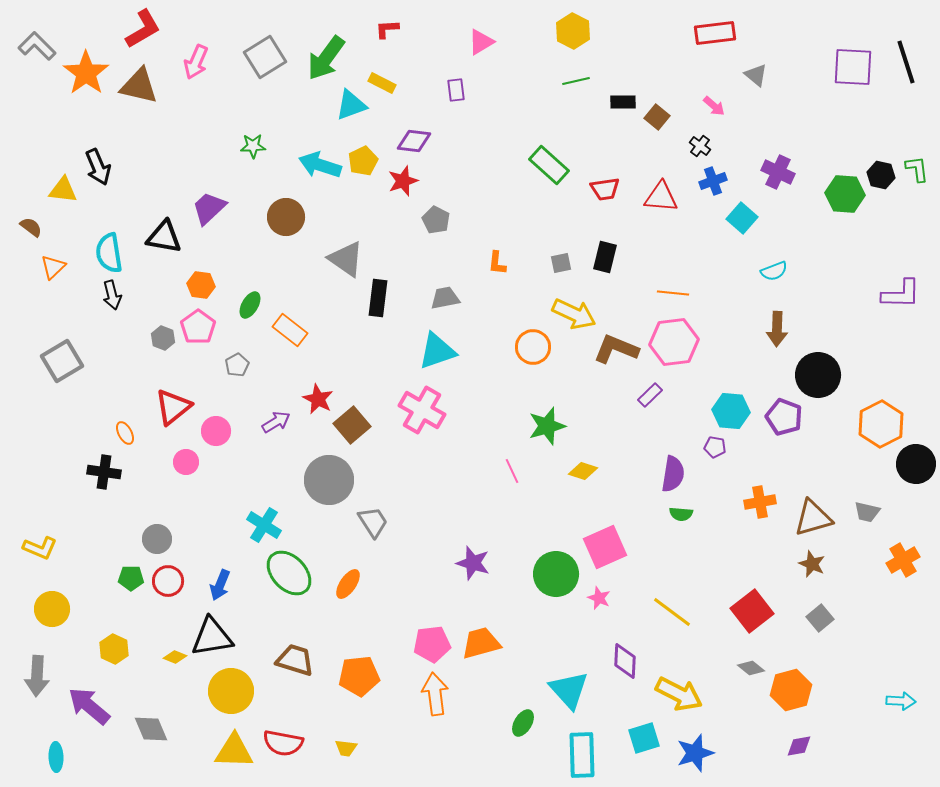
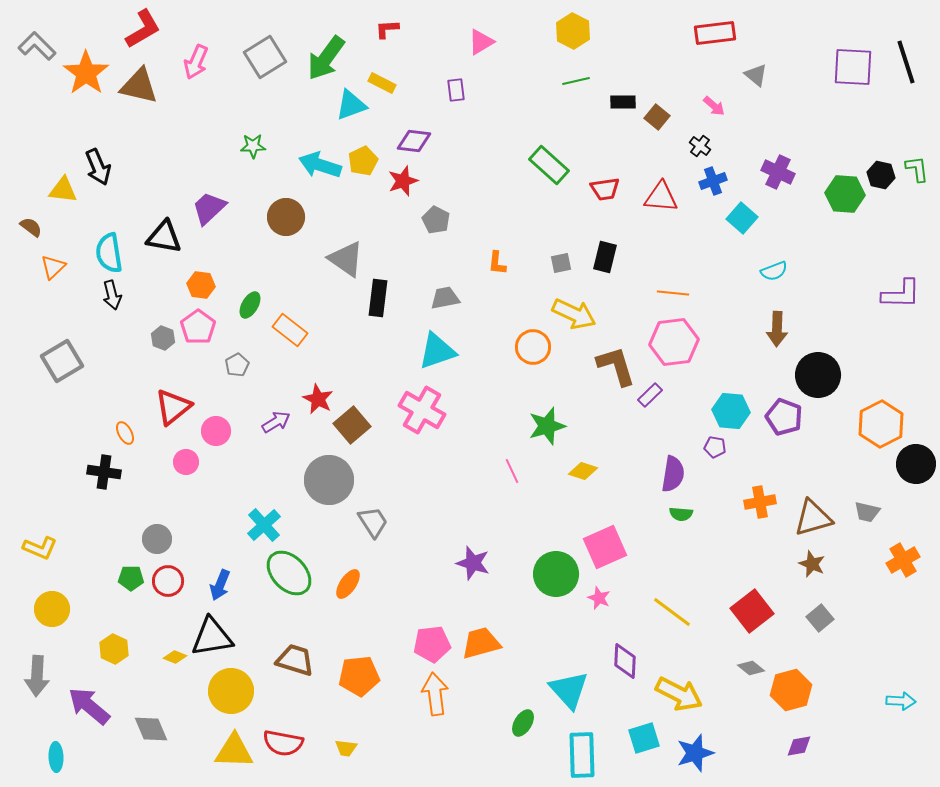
brown L-shape at (616, 349): moved 17 px down; rotated 51 degrees clockwise
cyan cross at (264, 525): rotated 16 degrees clockwise
